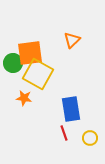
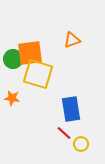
orange triangle: rotated 24 degrees clockwise
green circle: moved 4 px up
yellow square: rotated 12 degrees counterclockwise
orange star: moved 12 px left
red line: rotated 28 degrees counterclockwise
yellow circle: moved 9 px left, 6 px down
